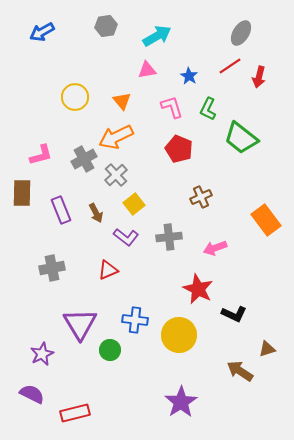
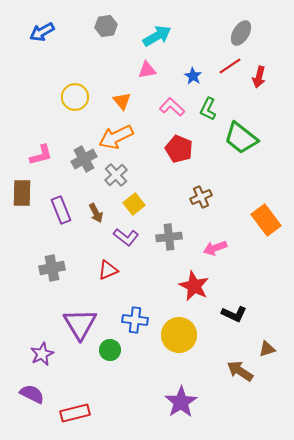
blue star at (189, 76): moved 4 px right
pink L-shape at (172, 107): rotated 30 degrees counterclockwise
red star at (198, 289): moved 4 px left, 3 px up
